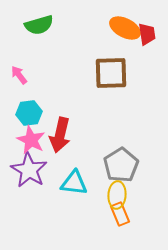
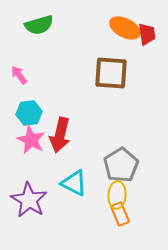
brown square: rotated 6 degrees clockwise
purple star: moved 30 px down
cyan triangle: rotated 20 degrees clockwise
